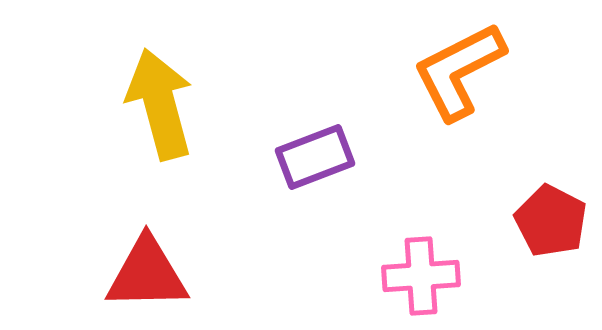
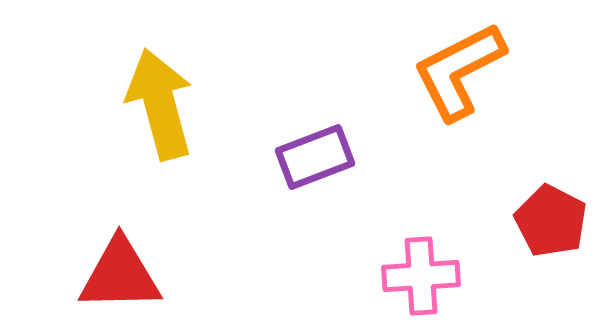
red triangle: moved 27 px left, 1 px down
